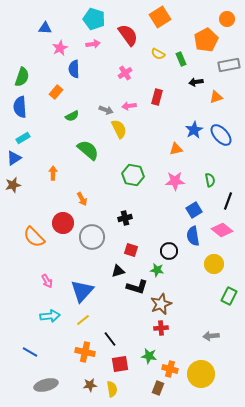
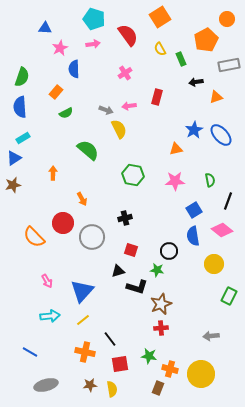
yellow semicircle at (158, 54): moved 2 px right, 5 px up; rotated 32 degrees clockwise
green semicircle at (72, 116): moved 6 px left, 3 px up
